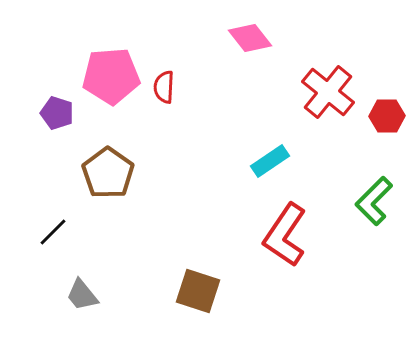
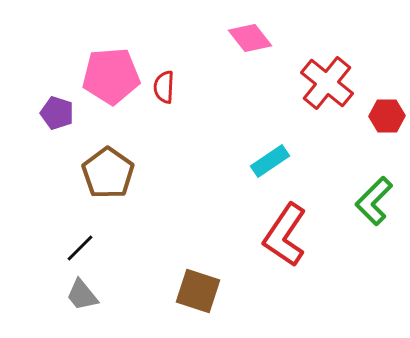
red cross: moved 1 px left, 9 px up
black line: moved 27 px right, 16 px down
